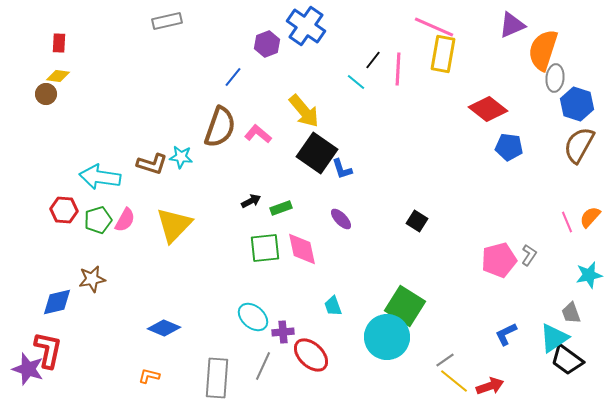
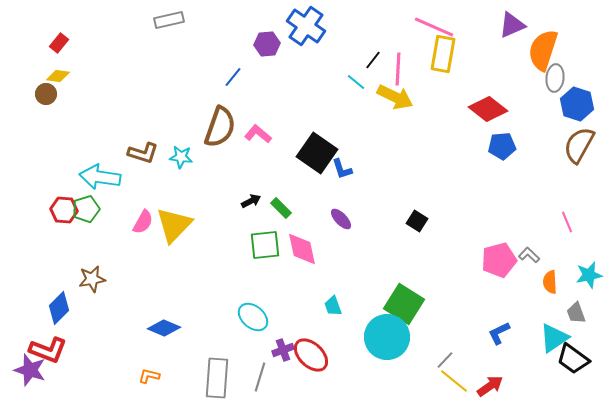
gray rectangle at (167, 21): moved 2 px right, 1 px up
red rectangle at (59, 43): rotated 36 degrees clockwise
purple hexagon at (267, 44): rotated 15 degrees clockwise
yellow arrow at (304, 111): moved 91 px right, 14 px up; rotated 24 degrees counterclockwise
blue pentagon at (509, 147): moved 7 px left, 1 px up; rotated 12 degrees counterclockwise
brown L-shape at (152, 164): moved 9 px left, 11 px up
green rectangle at (281, 208): rotated 65 degrees clockwise
orange semicircle at (590, 217): moved 40 px left, 65 px down; rotated 45 degrees counterclockwise
green pentagon at (98, 220): moved 12 px left, 11 px up
pink semicircle at (125, 220): moved 18 px right, 2 px down
green square at (265, 248): moved 3 px up
gray L-shape at (529, 255): rotated 80 degrees counterclockwise
blue diamond at (57, 302): moved 2 px right, 6 px down; rotated 32 degrees counterclockwise
green square at (405, 306): moved 1 px left, 2 px up
gray trapezoid at (571, 313): moved 5 px right
purple cross at (283, 332): moved 18 px down; rotated 15 degrees counterclockwise
blue L-shape at (506, 334): moved 7 px left, 1 px up
red L-shape at (48, 350): rotated 99 degrees clockwise
gray line at (445, 360): rotated 12 degrees counterclockwise
black trapezoid at (567, 360): moved 6 px right, 1 px up
gray line at (263, 366): moved 3 px left, 11 px down; rotated 8 degrees counterclockwise
purple star at (28, 369): moved 2 px right, 1 px down
red arrow at (490, 386): rotated 16 degrees counterclockwise
